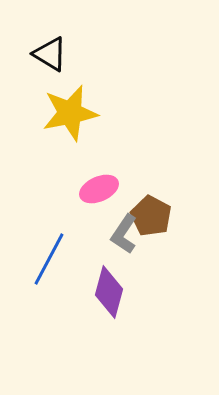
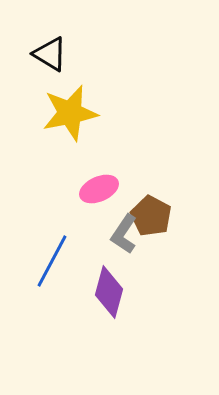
blue line: moved 3 px right, 2 px down
